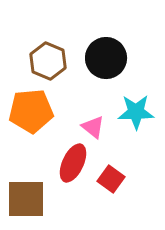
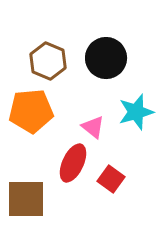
cyan star: rotated 15 degrees counterclockwise
